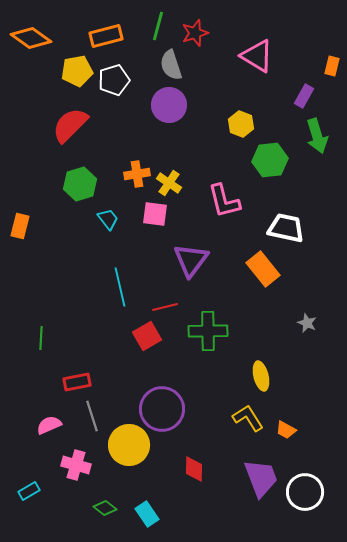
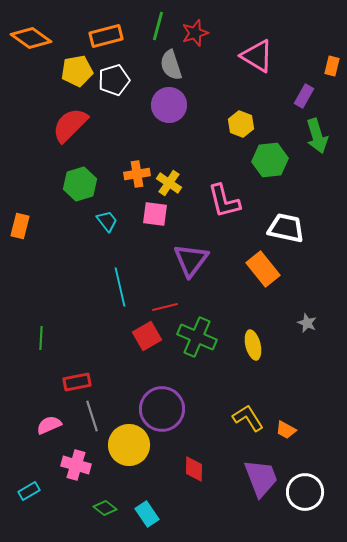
cyan trapezoid at (108, 219): moved 1 px left, 2 px down
green cross at (208, 331): moved 11 px left, 6 px down; rotated 24 degrees clockwise
yellow ellipse at (261, 376): moved 8 px left, 31 px up
